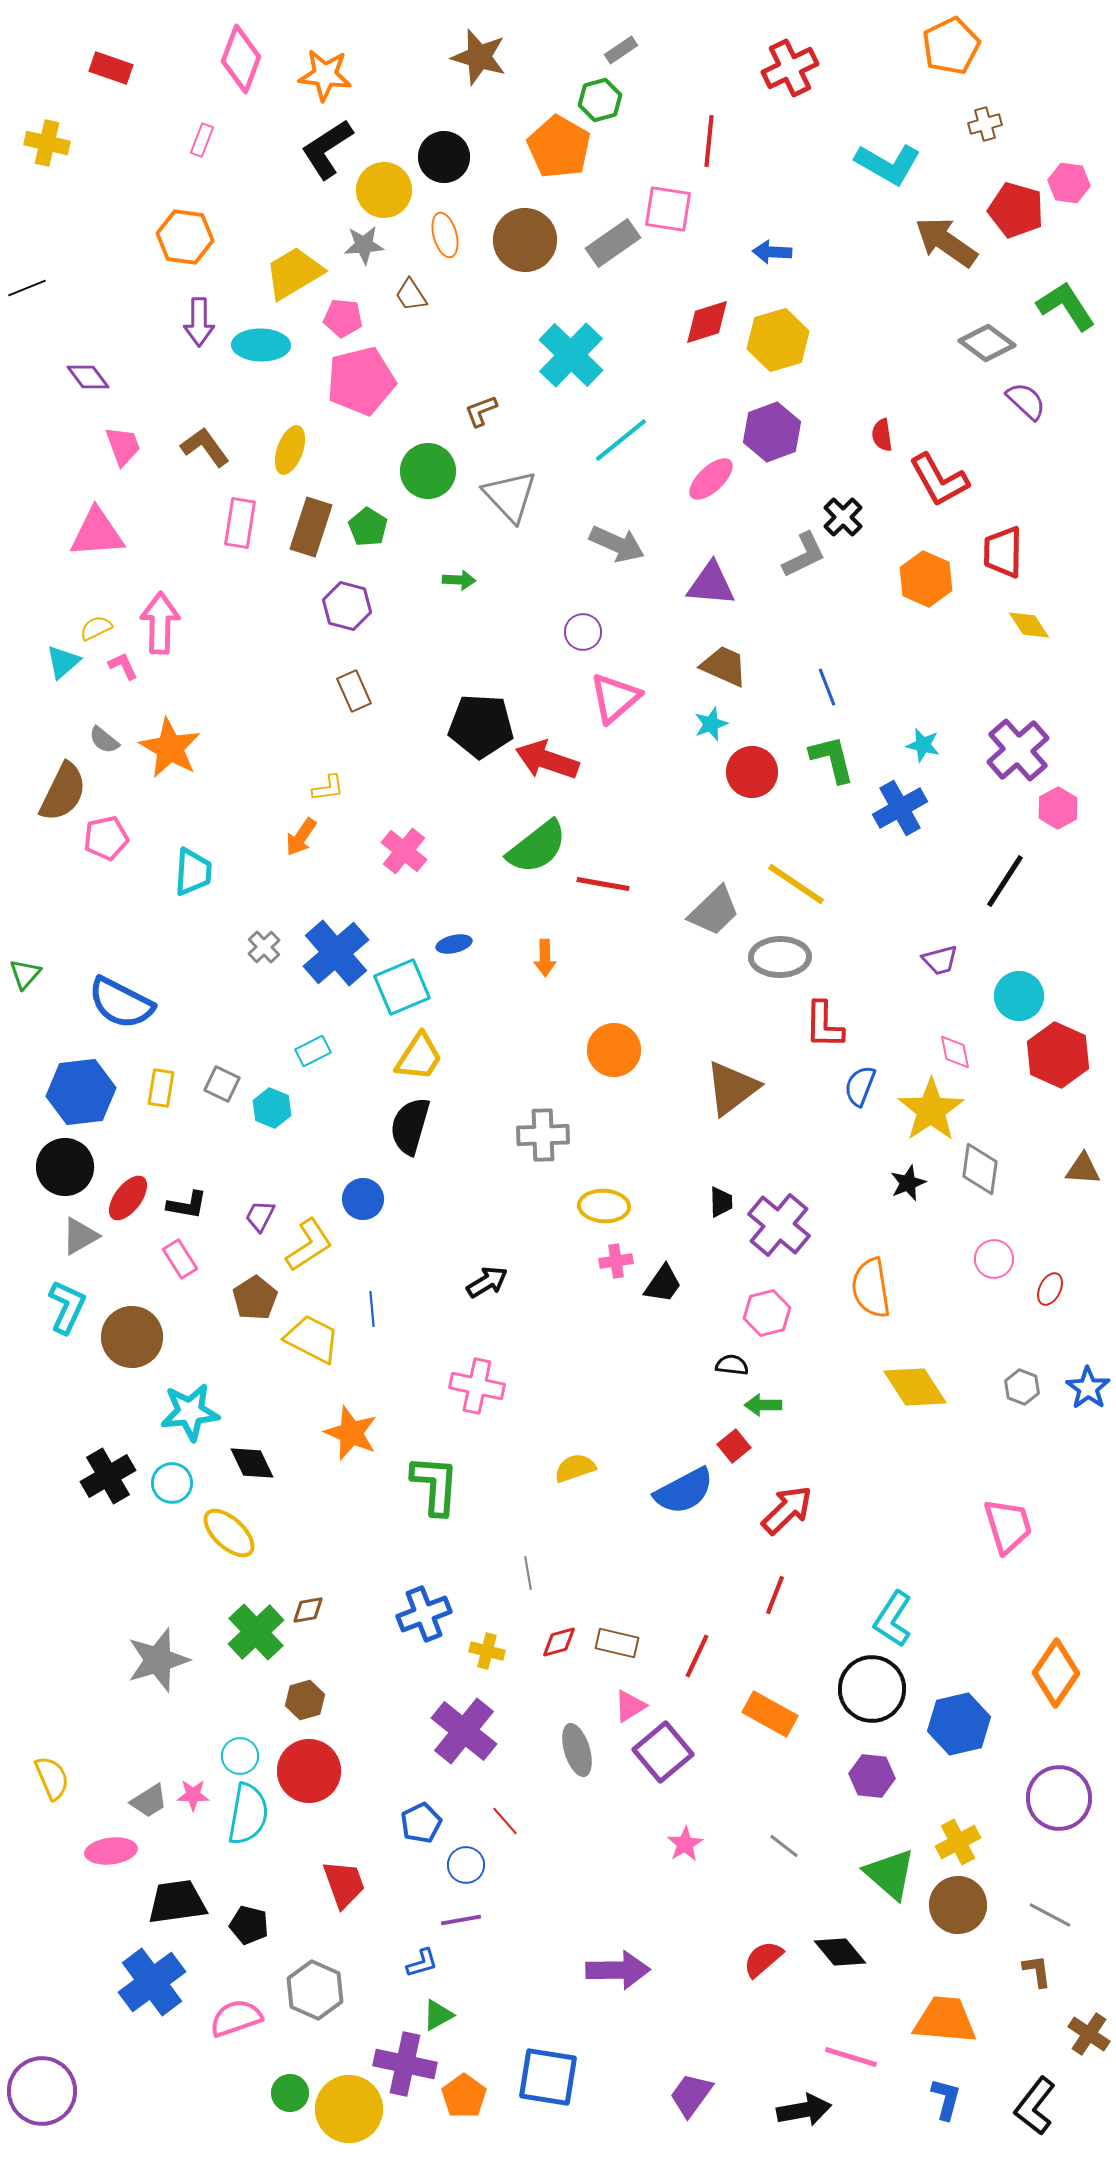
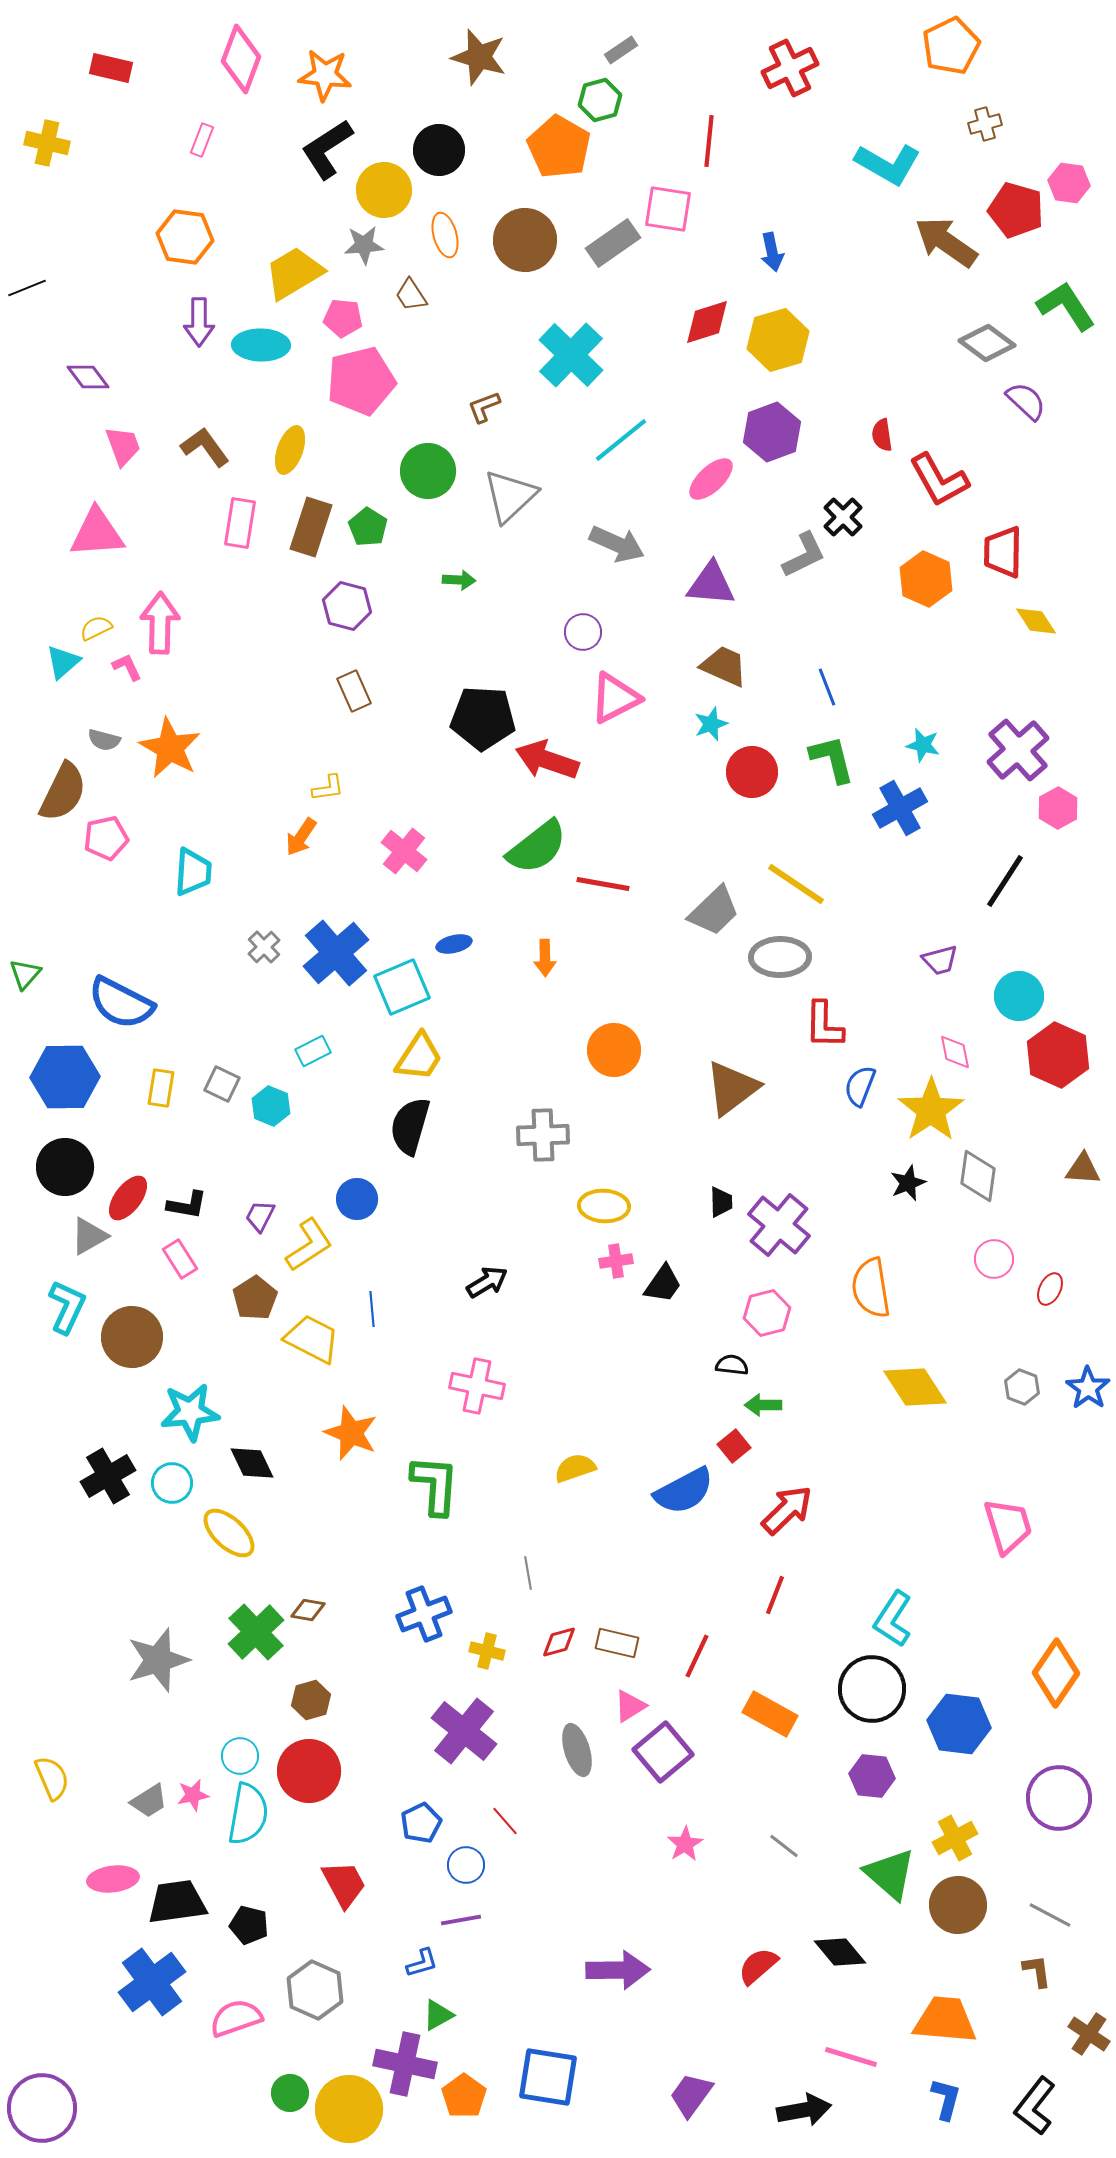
red rectangle at (111, 68): rotated 6 degrees counterclockwise
black circle at (444, 157): moved 5 px left, 7 px up
blue arrow at (772, 252): rotated 105 degrees counterclockwise
brown L-shape at (481, 411): moved 3 px right, 4 px up
gray triangle at (510, 496): rotated 30 degrees clockwise
yellow diamond at (1029, 625): moved 7 px right, 4 px up
pink L-shape at (123, 666): moved 4 px right, 1 px down
pink triangle at (615, 698): rotated 14 degrees clockwise
black pentagon at (481, 726): moved 2 px right, 8 px up
gray semicircle at (104, 740): rotated 24 degrees counterclockwise
blue hexagon at (81, 1092): moved 16 px left, 15 px up; rotated 6 degrees clockwise
cyan hexagon at (272, 1108): moved 1 px left, 2 px up
gray diamond at (980, 1169): moved 2 px left, 7 px down
blue circle at (363, 1199): moved 6 px left
gray triangle at (80, 1236): moved 9 px right
brown diamond at (308, 1610): rotated 20 degrees clockwise
brown hexagon at (305, 1700): moved 6 px right
blue hexagon at (959, 1724): rotated 20 degrees clockwise
pink star at (193, 1795): rotated 12 degrees counterclockwise
yellow cross at (958, 1842): moved 3 px left, 4 px up
pink ellipse at (111, 1851): moved 2 px right, 28 px down
red trapezoid at (344, 1884): rotated 8 degrees counterclockwise
red semicircle at (763, 1959): moved 5 px left, 7 px down
purple circle at (42, 2091): moved 17 px down
